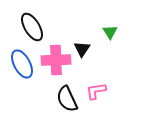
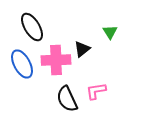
black triangle: rotated 18 degrees clockwise
